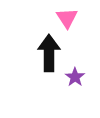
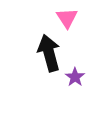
black arrow: rotated 15 degrees counterclockwise
